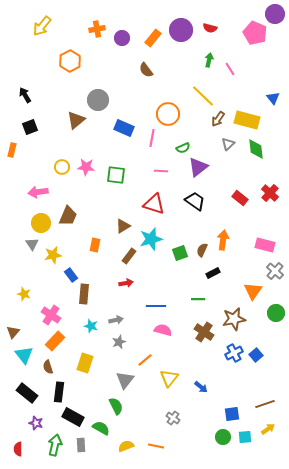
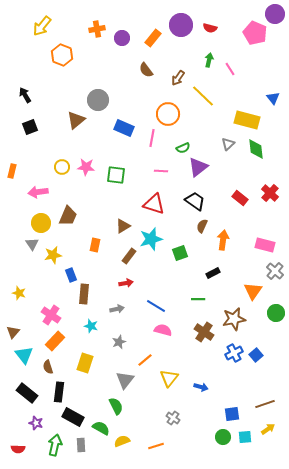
purple circle at (181, 30): moved 5 px up
orange hexagon at (70, 61): moved 8 px left, 6 px up; rotated 10 degrees counterclockwise
brown arrow at (218, 119): moved 40 px left, 41 px up
orange rectangle at (12, 150): moved 21 px down
brown semicircle at (202, 250): moved 24 px up
blue rectangle at (71, 275): rotated 16 degrees clockwise
yellow star at (24, 294): moved 5 px left, 1 px up
blue line at (156, 306): rotated 30 degrees clockwise
gray arrow at (116, 320): moved 1 px right, 11 px up
blue arrow at (201, 387): rotated 24 degrees counterclockwise
yellow semicircle at (126, 446): moved 4 px left, 5 px up
orange line at (156, 446): rotated 28 degrees counterclockwise
red semicircle at (18, 449): rotated 88 degrees counterclockwise
